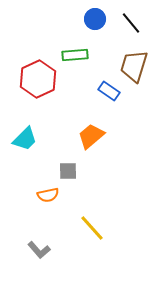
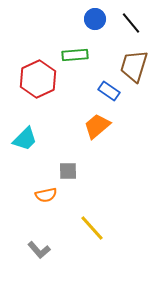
orange trapezoid: moved 6 px right, 10 px up
orange semicircle: moved 2 px left
